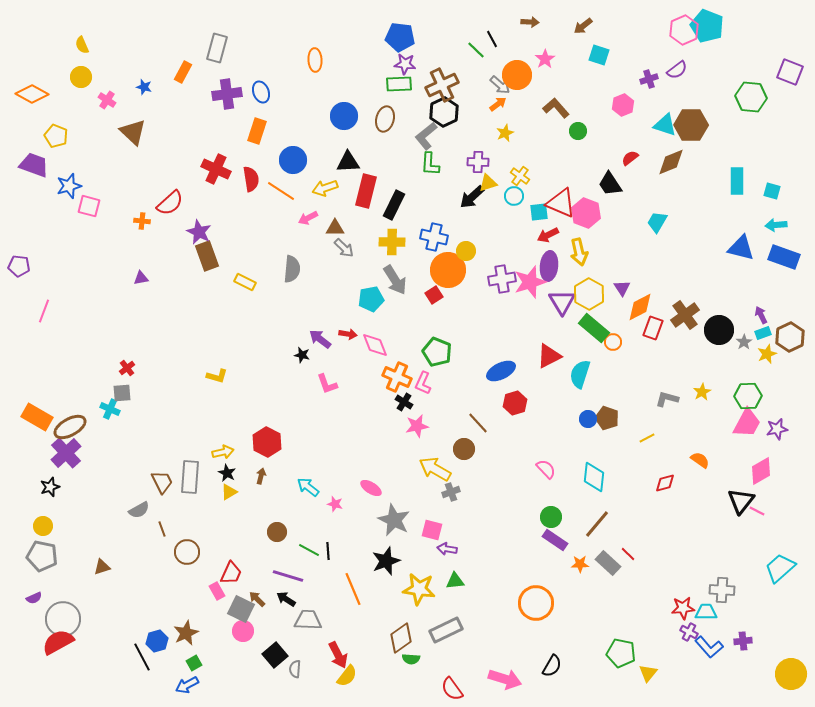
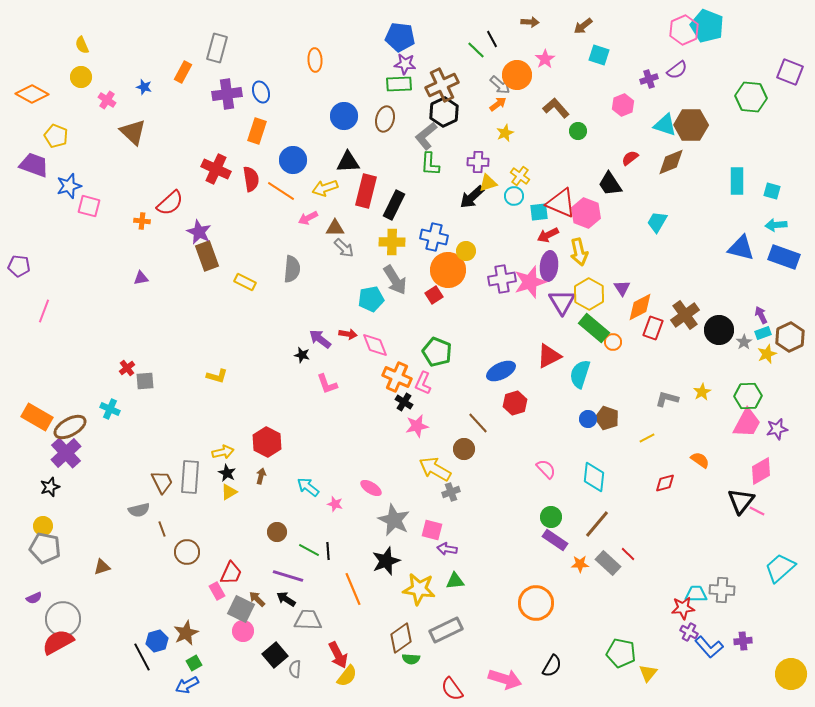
gray square at (122, 393): moved 23 px right, 12 px up
gray semicircle at (139, 510): rotated 15 degrees clockwise
gray pentagon at (42, 556): moved 3 px right, 8 px up
cyan trapezoid at (706, 612): moved 10 px left, 18 px up
